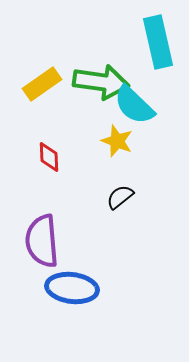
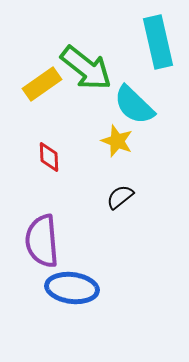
green arrow: moved 15 px left, 14 px up; rotated 30 degrees clockwise
